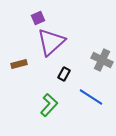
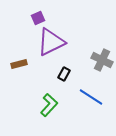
purple triangle: rotated 16 degrees clockwise
